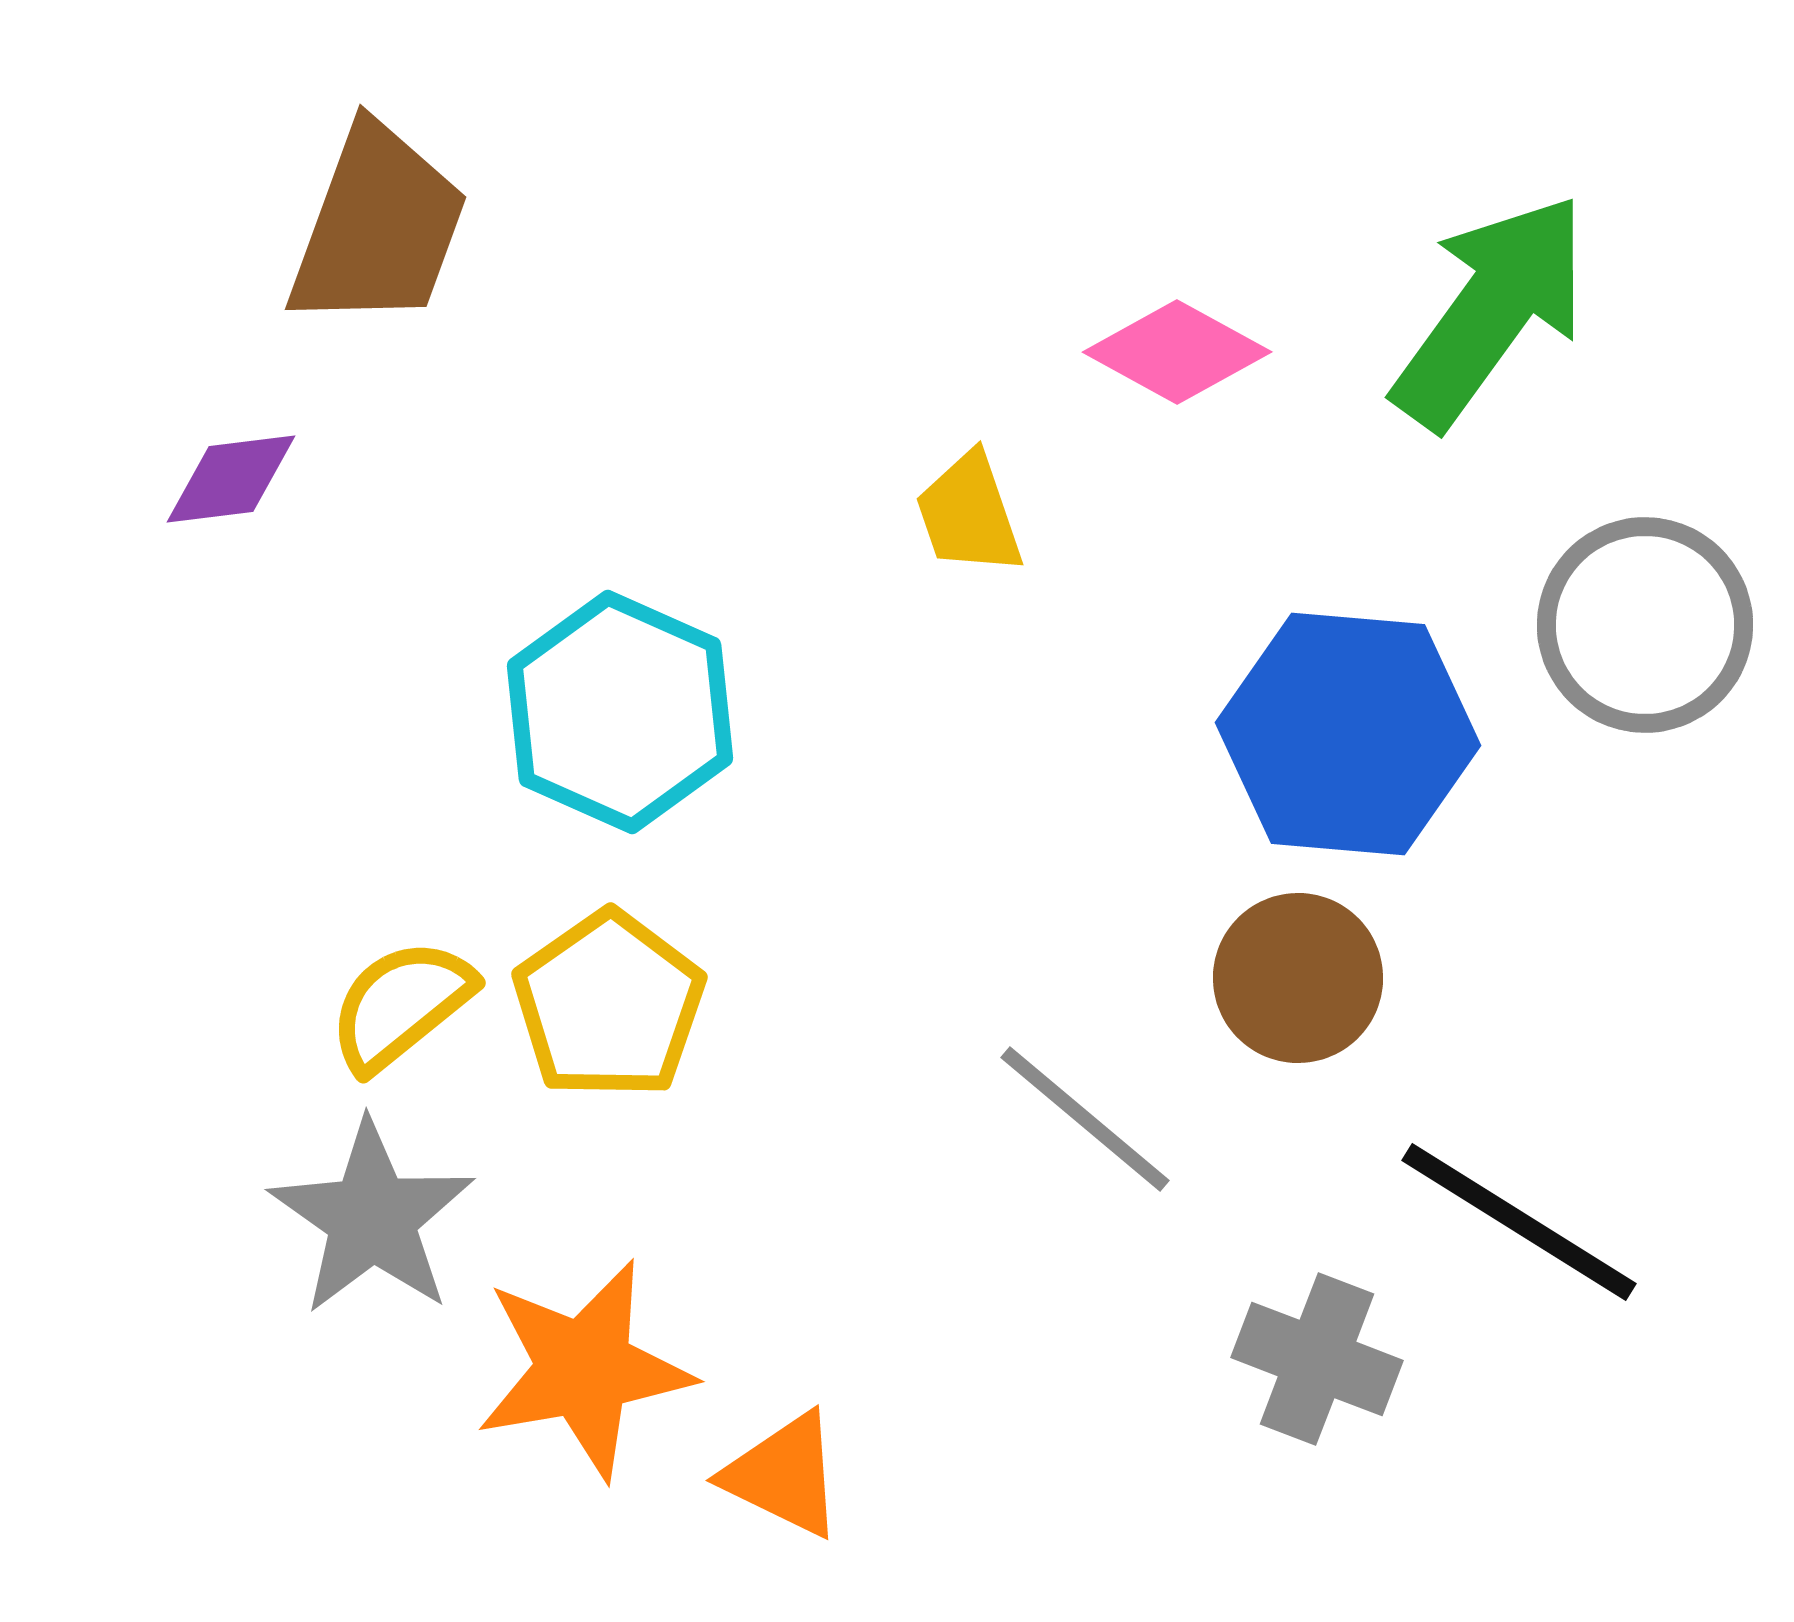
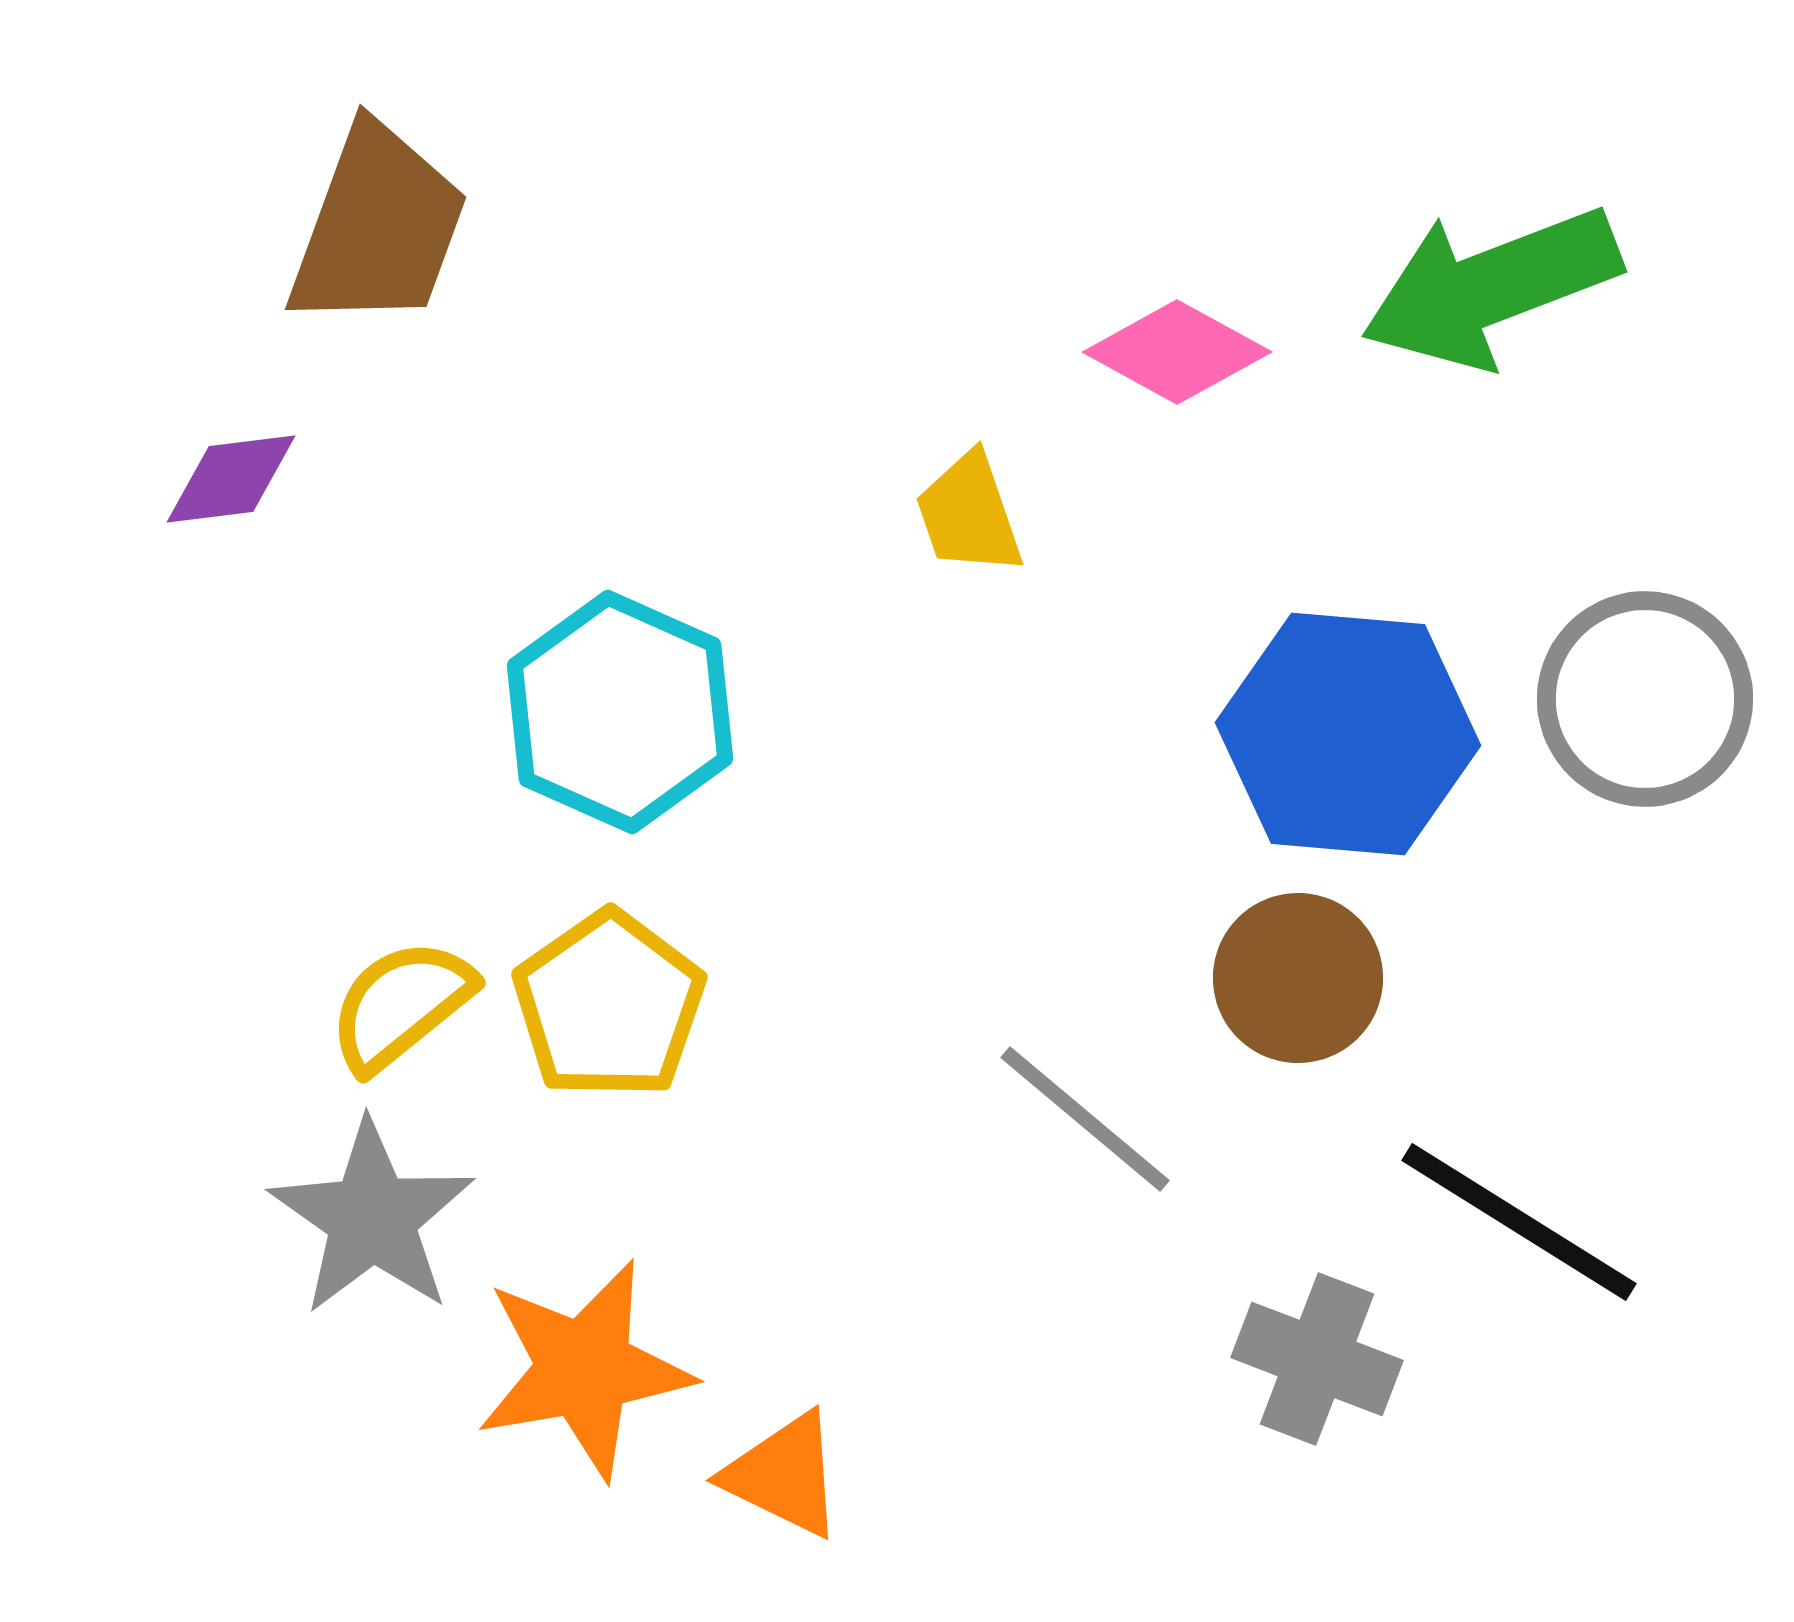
green arrow: moved 24 px up; rotated 147 degrees counterclockwise
gray circle: moved 74 px down
